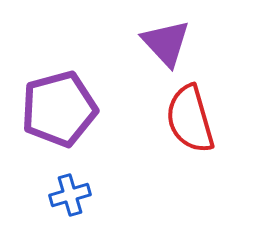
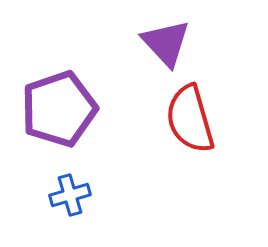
purple pentagon: rotated 4 degrees counterclockwise
